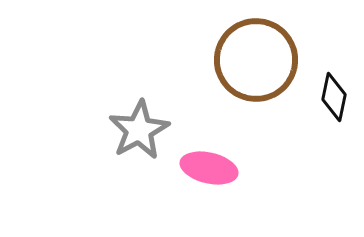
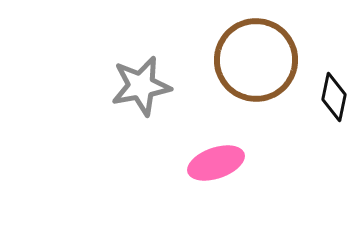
gray star: moved 2 px right, 44 px up; rotated 18 degrees clockwise
pink ellipse: moved 7 px right, 5 px up; rotated 32 degrees counterclockwise
